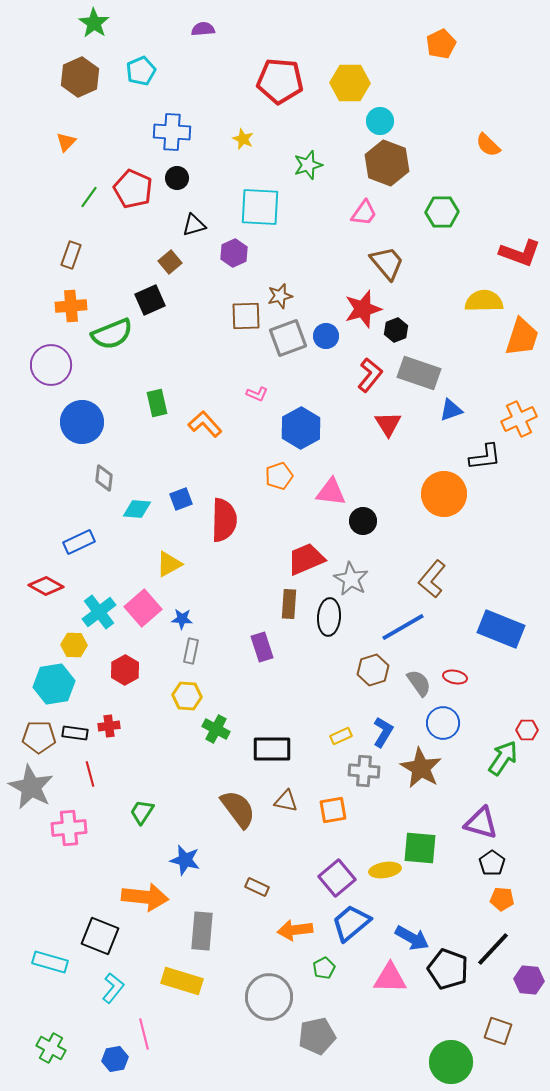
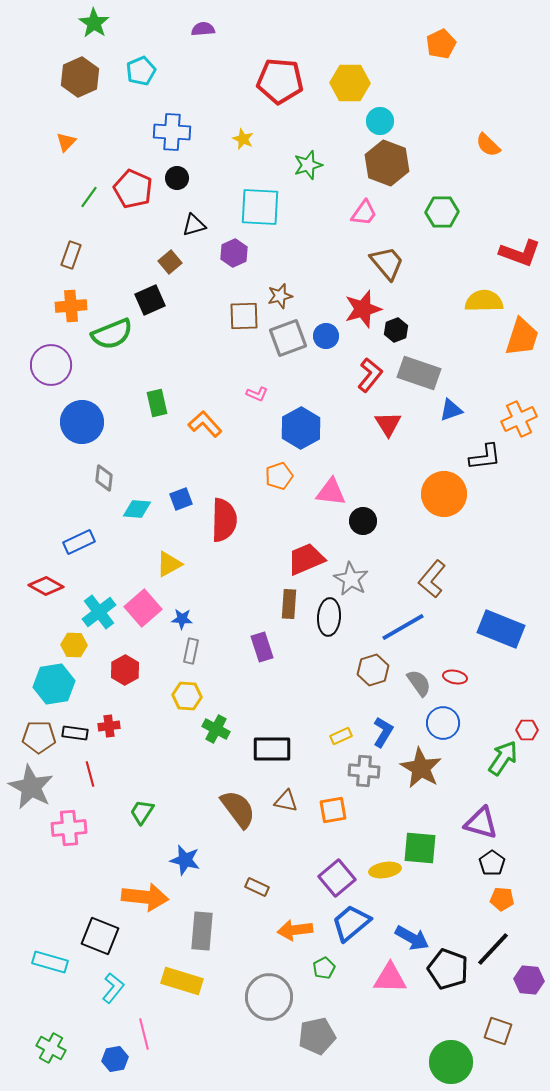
brown square at (246, 316): moved 2 px left
